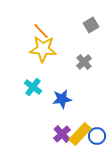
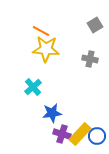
gray square: moved 4 px right
orange line: rotated 18 degrees counterclockwise
yellow star: moved 3 px right
gray cross: moved 6 px right, 3 px up; rotated 35 degrees counterclockwise
cyan cross: rotated 12 degrees clockwise
blue star: moved 10 px left, 14 px down
purple cross: rotated 30 degrees counterclockwise
